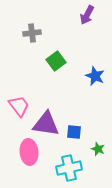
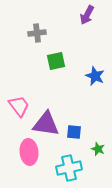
gray cross: moved 5 px right
green square: rotated 24 degrees clockwise
